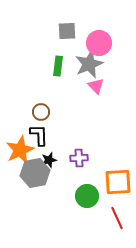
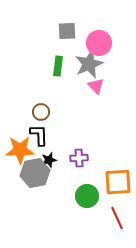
orange star: rotated 24 degrees clockwise
